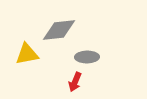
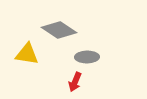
gray diamond: rotated 40 degrees clockwise
yellow triangle: rotated 20 degrees clockwise
